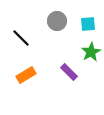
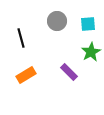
black line: rotated 30 degrees clockwise
